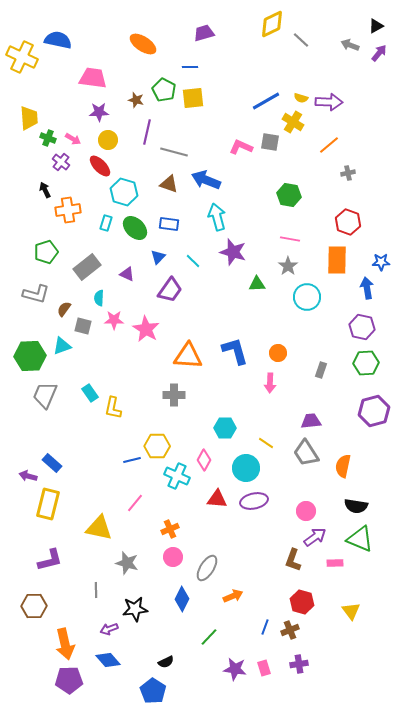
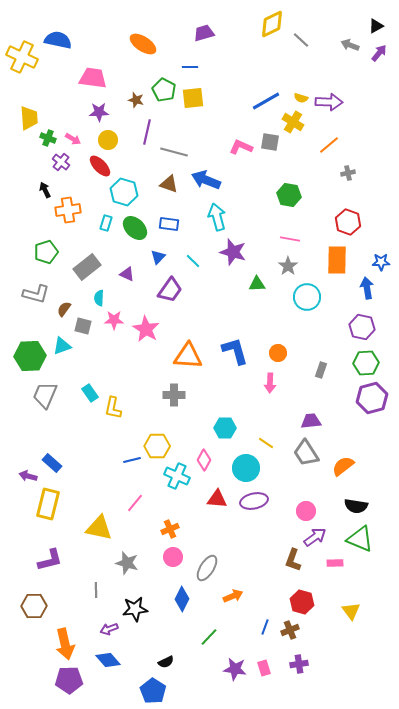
purple hexagon at (374, 411): moved 2 px left, 13 px up
orange semicircle at (343, 466): rotated 40 degrees clockwise
